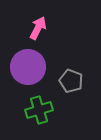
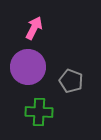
pink arrow: moved 4 px left
green cross: moved 2 px down; rotated 20 degrees clockwise
